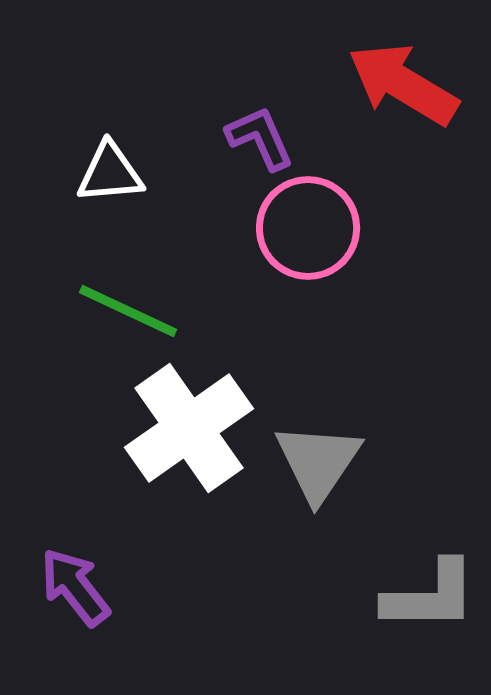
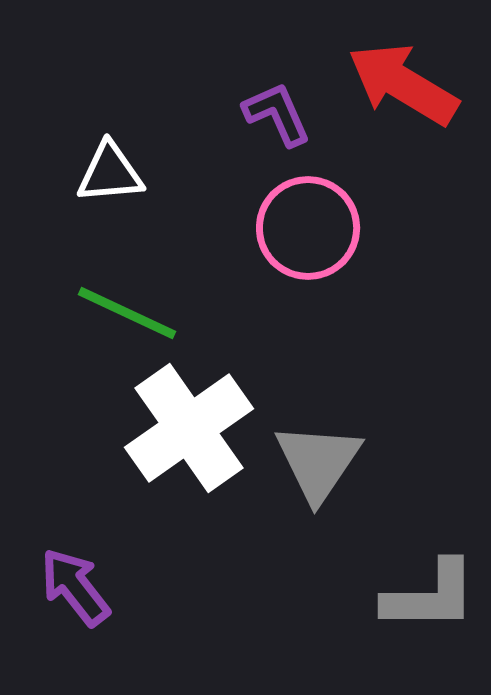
purple L-shape: moved 17 px right, 24 px up
green line: moved 1 px left, 2 px down
